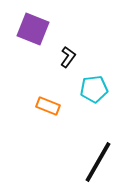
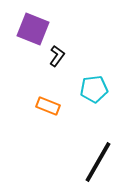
black L-shape: moved 11 px left, 1 px up
